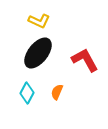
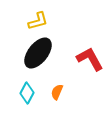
yellow L-shape: moved 1 px left; rotated 40 degrees counterclockwise
red L-shape: moved 5 px right, 1 px up
